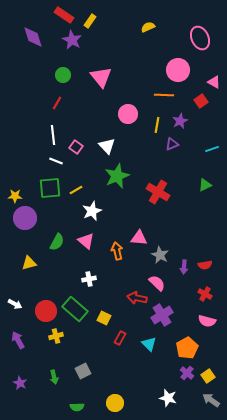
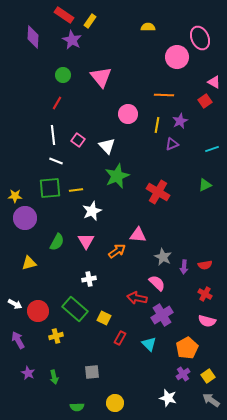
yellow semicircle at (148, 27): rotated 24 degrees clockwise
purple diamond at (33, 37): rotated 20 degrees clockwise
pink circle at (178, 70): moved 1 px left, 13 px up
red square at (201, 101): moved 4 px right
pink square at (76, 147): moved 2 px right, 7 px up
yellow line at (76, 190): rotated 24 degrees clockwise
pink triangle at (139, 238): moved 1 px left, 3 px up
pink triangle at (86, 241): rotated 18 degrees clockwise
orange arrow at (117, 251): rotated 66 degrees clockwise
gray star at (160, 255): moved 3 px right, 2 px down
red circle at (46, 311): moved 8 px left
gray square at (83, 371): moved 9 px right, 1 px down; rotated 21 degrees clockwise
purple cross at (187, 373): moved 4 px left, 1 px down; rotated 16 degrees clockwise
purple star at (20, 383): moved 8 px right, 10 px up
